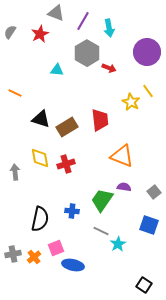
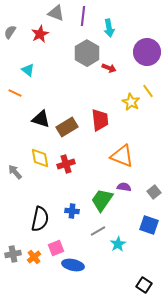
purple line: moved 5 px up; rotated 24 degrees counterclockwise
cyan triangle: moved 29 px left; rotated 32 degrees clockwise
gray arrow: rotated 35 degrees counterclockwise
gray line: moved 3 px left; rotated 56 degrees counterclockwise
